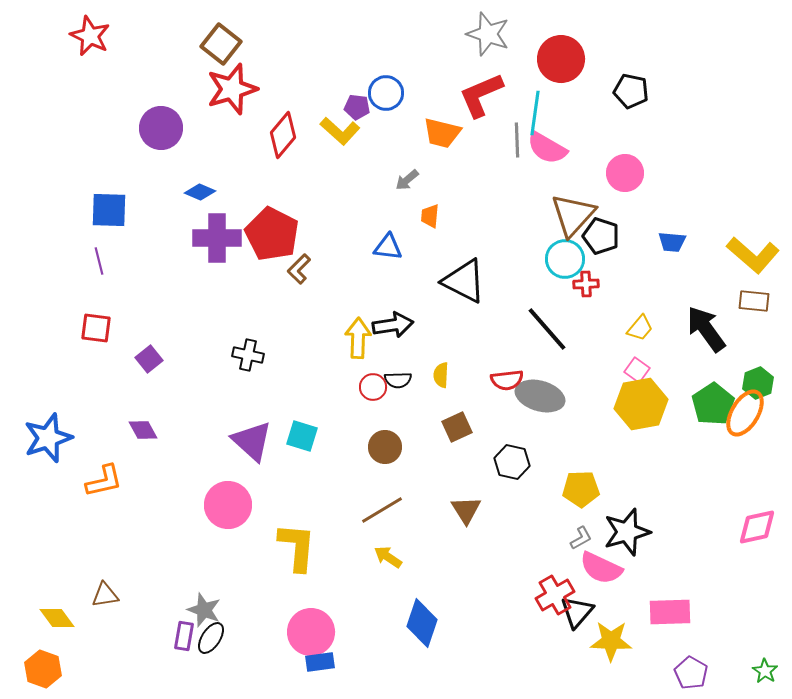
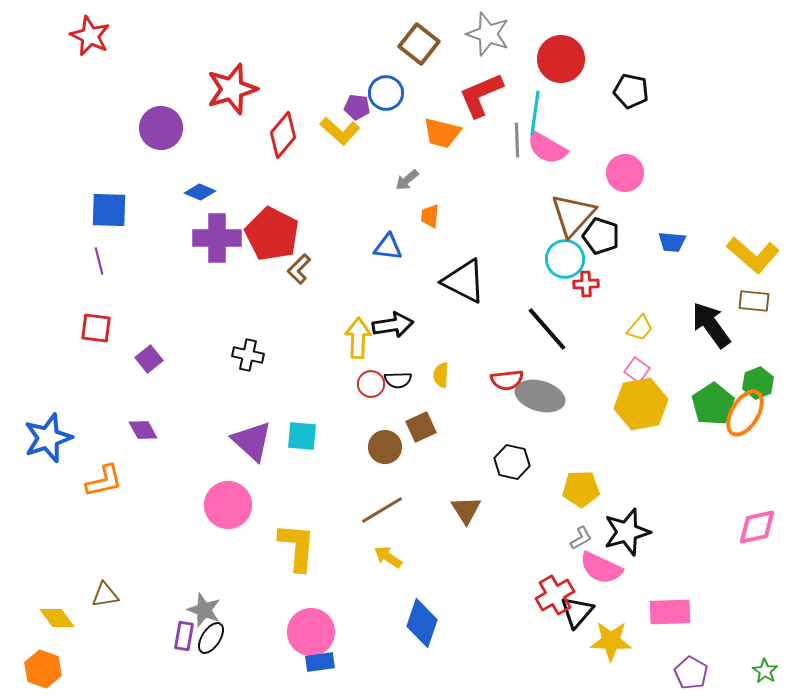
brown square at (221, 44): moved 198 px right
black arrow at (706, 329): moved 5 px right, 4 px up
red circle at (373, 387): moved 2 px left, 3 px up
brown square at (457, 427): moved 36 px left
cyan square at (302, 436): rotated 12 degrees counterclockwise
